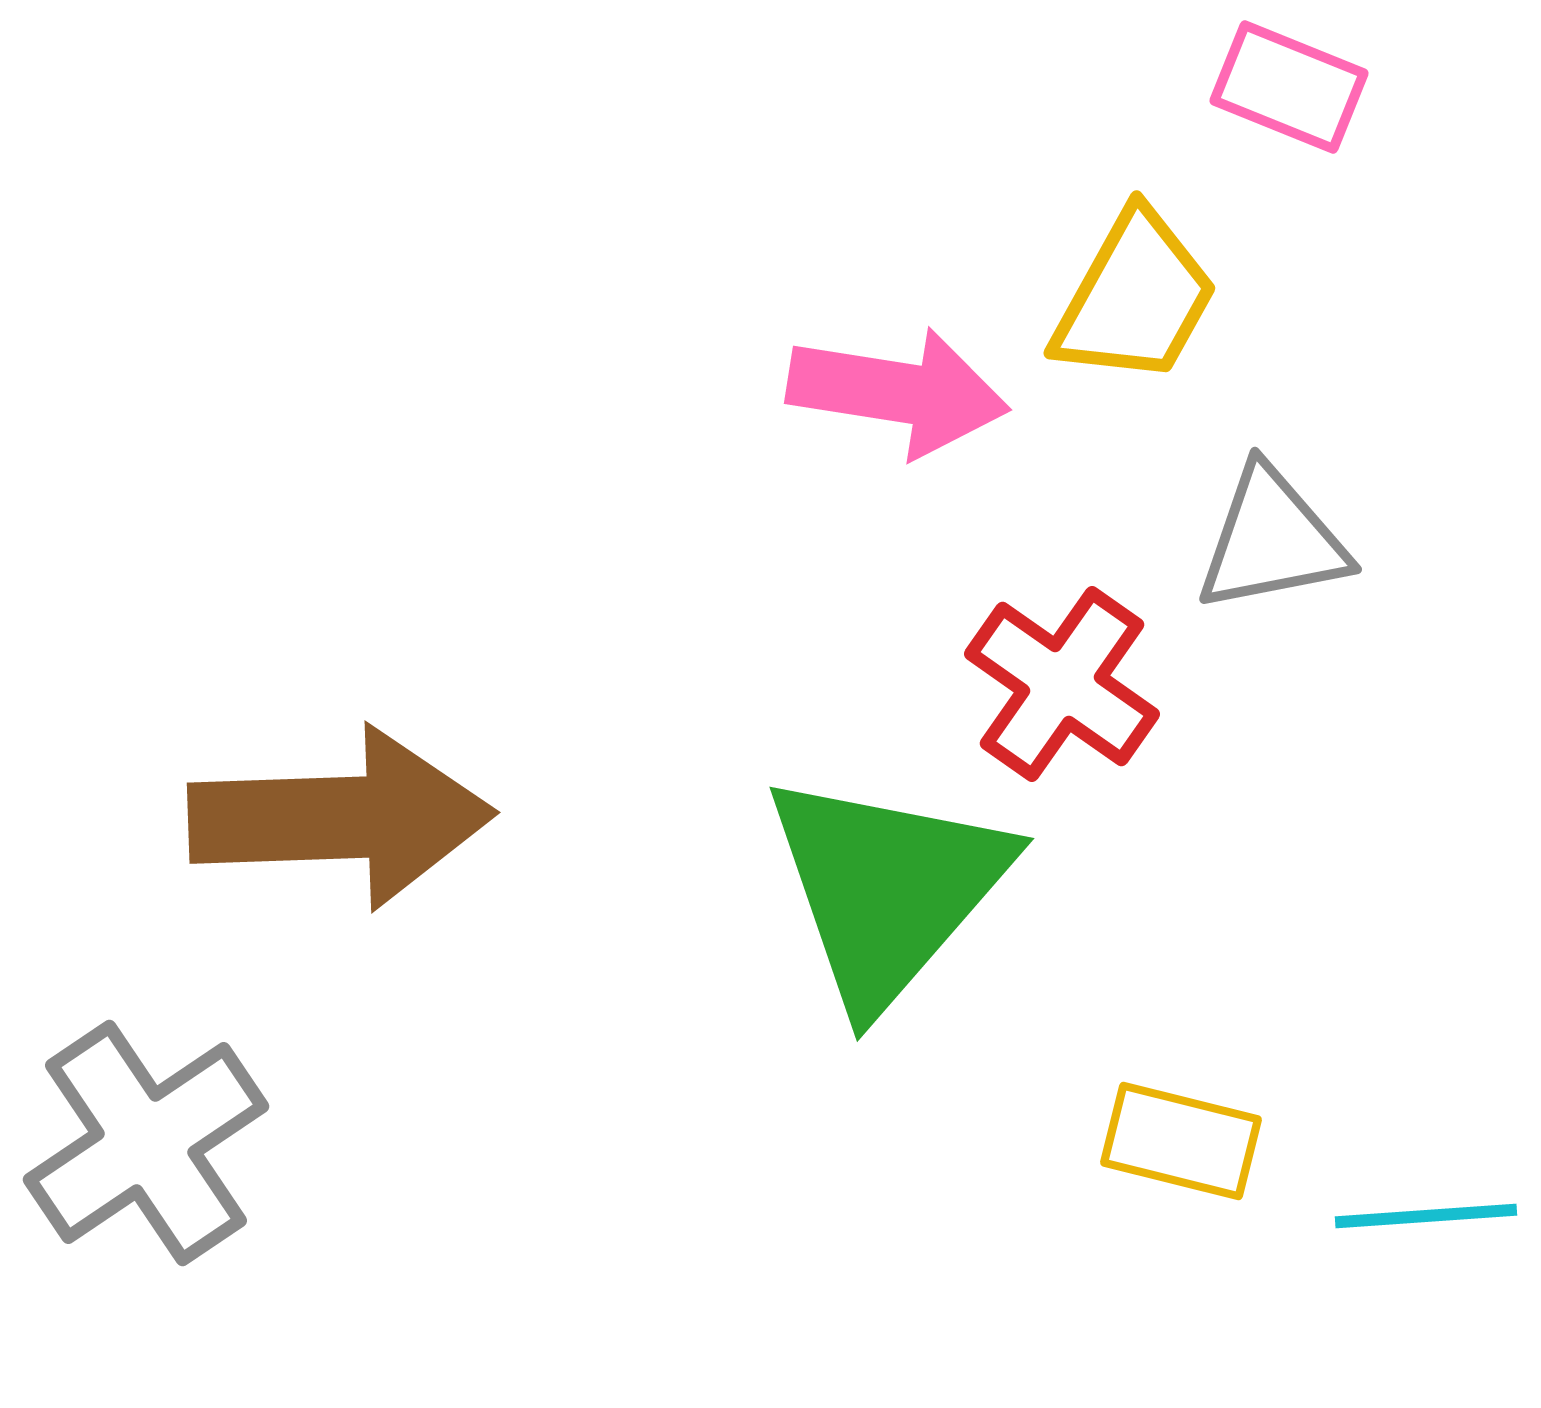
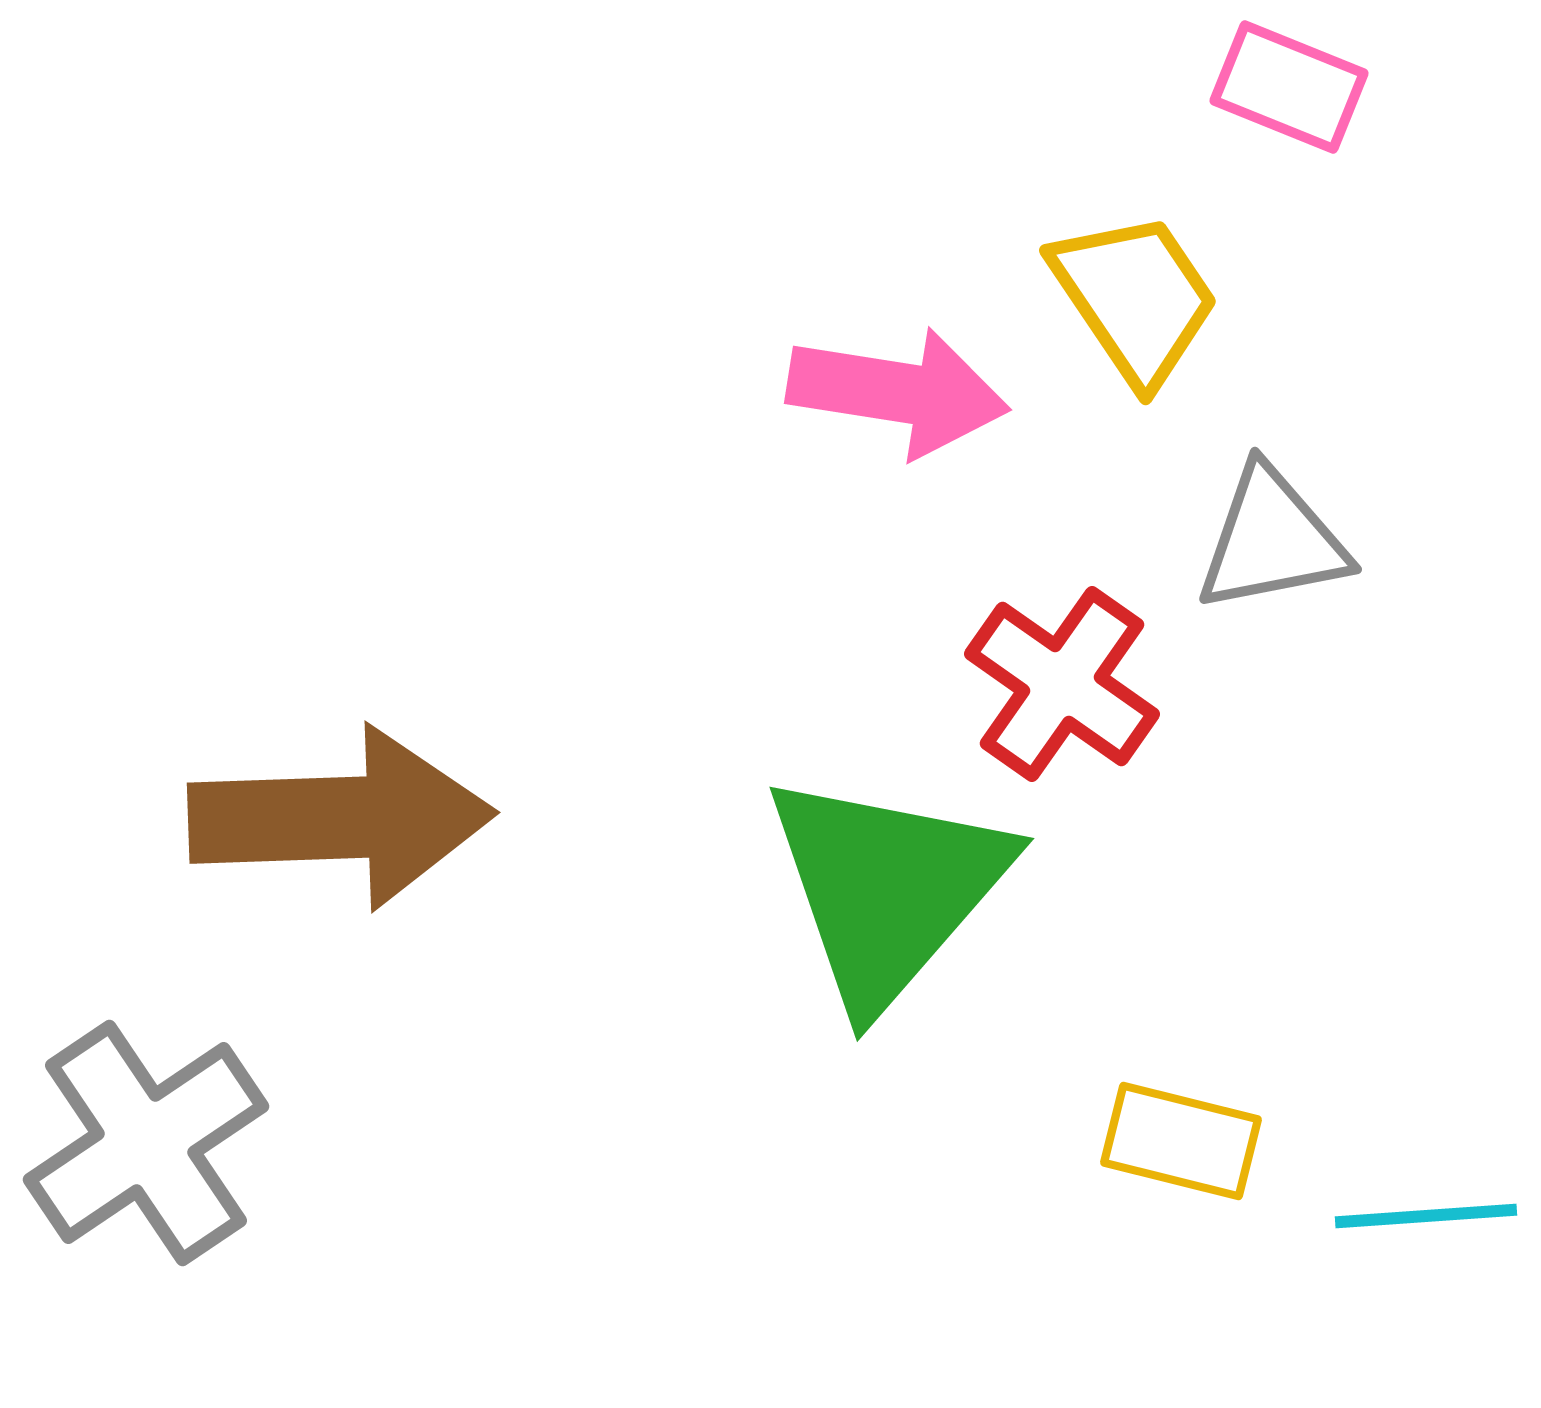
yellow trapezoid: rotated 63 degrees counterclockwise
